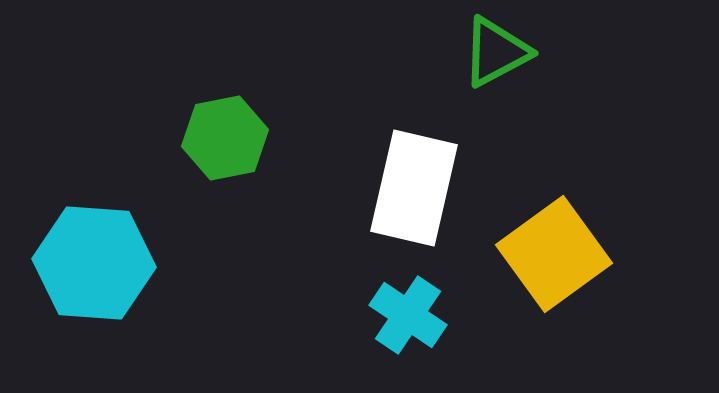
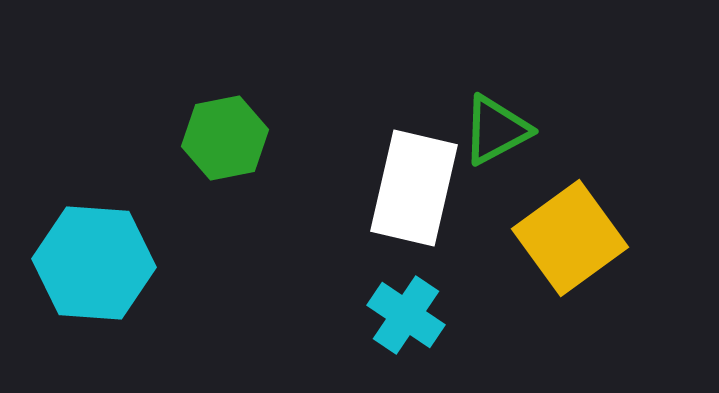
green triangle: moved 78 px down
yellow square: moved 16 px right, 16 px up
cyan cross: moved 2 px left
